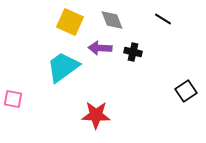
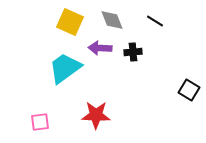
black line: moved 8 px left, 2 px down
black cross: rotated 18 degrees counterclockwise
cyan trapezoid: moved 2 px right, 1 px down
black square: moved 3 px right, 1 px up; rotated 25 degrees counterclockwise
pink square: moved 27 px right, 23 px down; rotated 18 degrees counterclockwise
